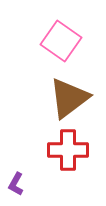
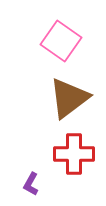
red cross: moved 6 px right, 4 px down
purple L-shape: moved 15 px right
